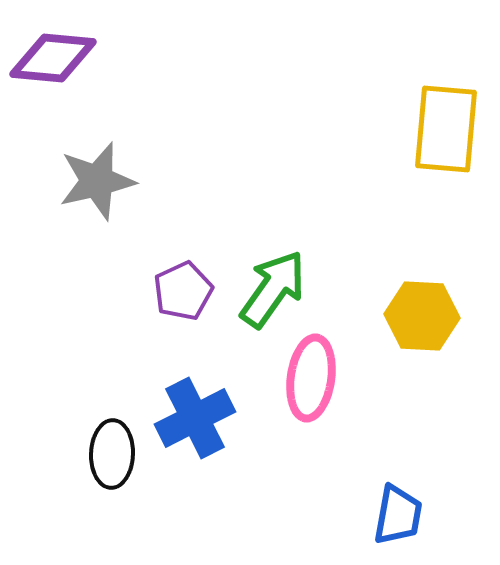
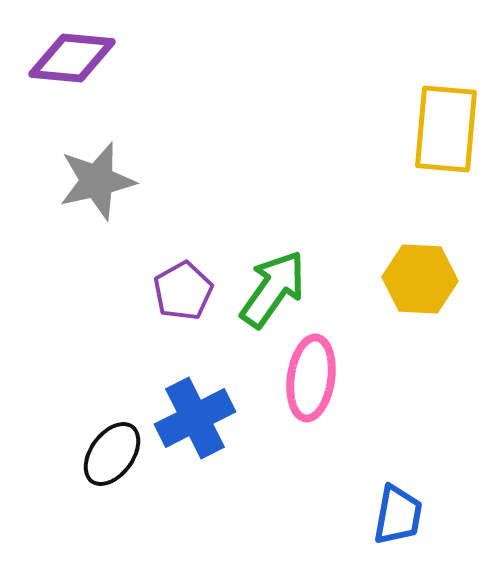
purple diamond: moved 19 px right
purple pentagon: rotated 4 degrees counterclockwise
yellow hexagon: moved 2 px left, 37 px up
black ellipse: rotated 34 degrees clockwise
